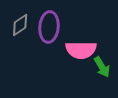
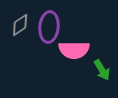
pink semicircle: moved 7 px left
green arrow: moved 3 px down
